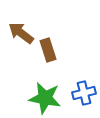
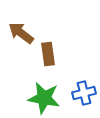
brown rectangle: moved 4 px down; rotated 10 degrees clockwise
green star: moved 1 px left
